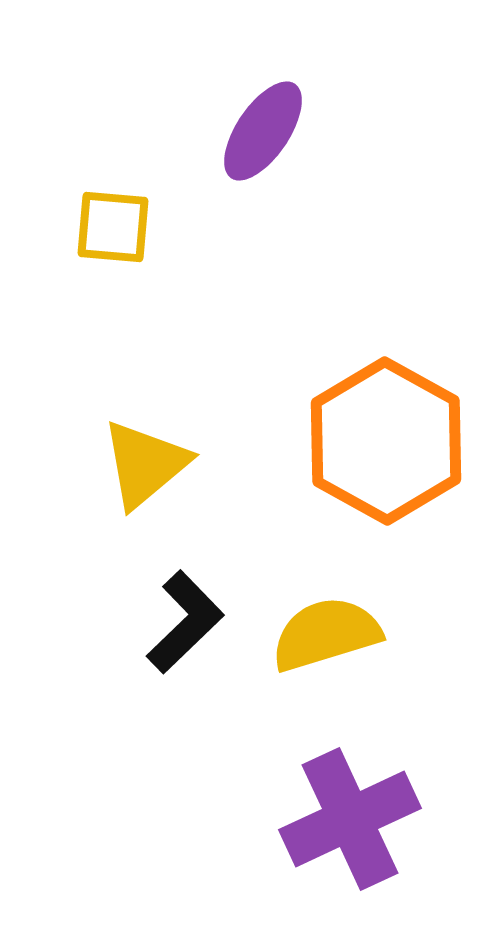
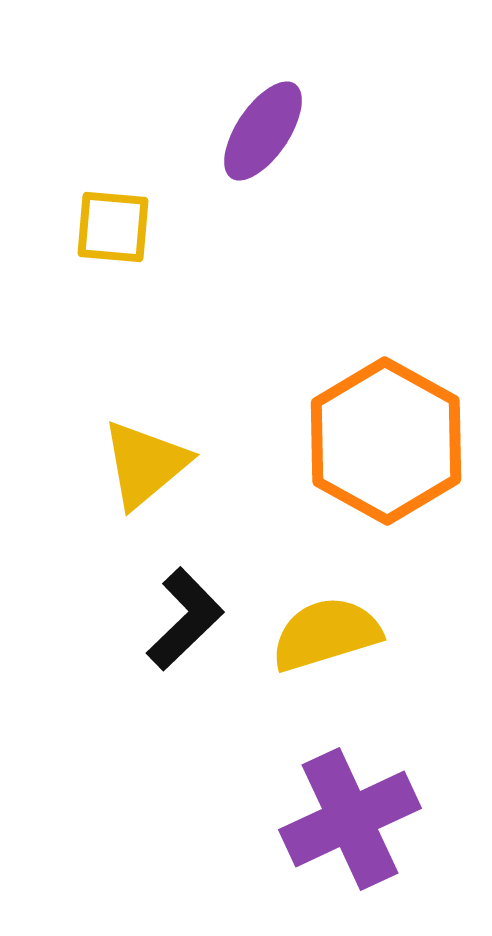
black L-shape: moved 3 px up
